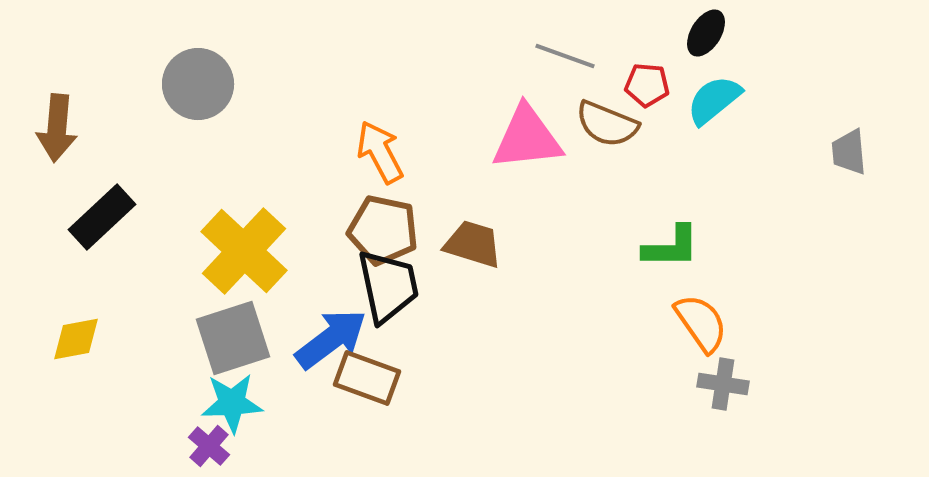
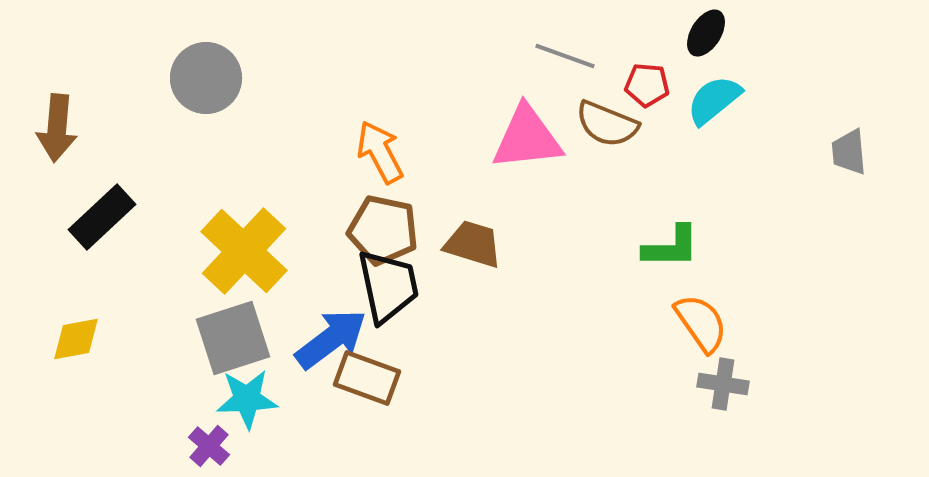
gray circle: moved 8 px right, 6 px up
cyan star: moved 15 px right, 4 px up
